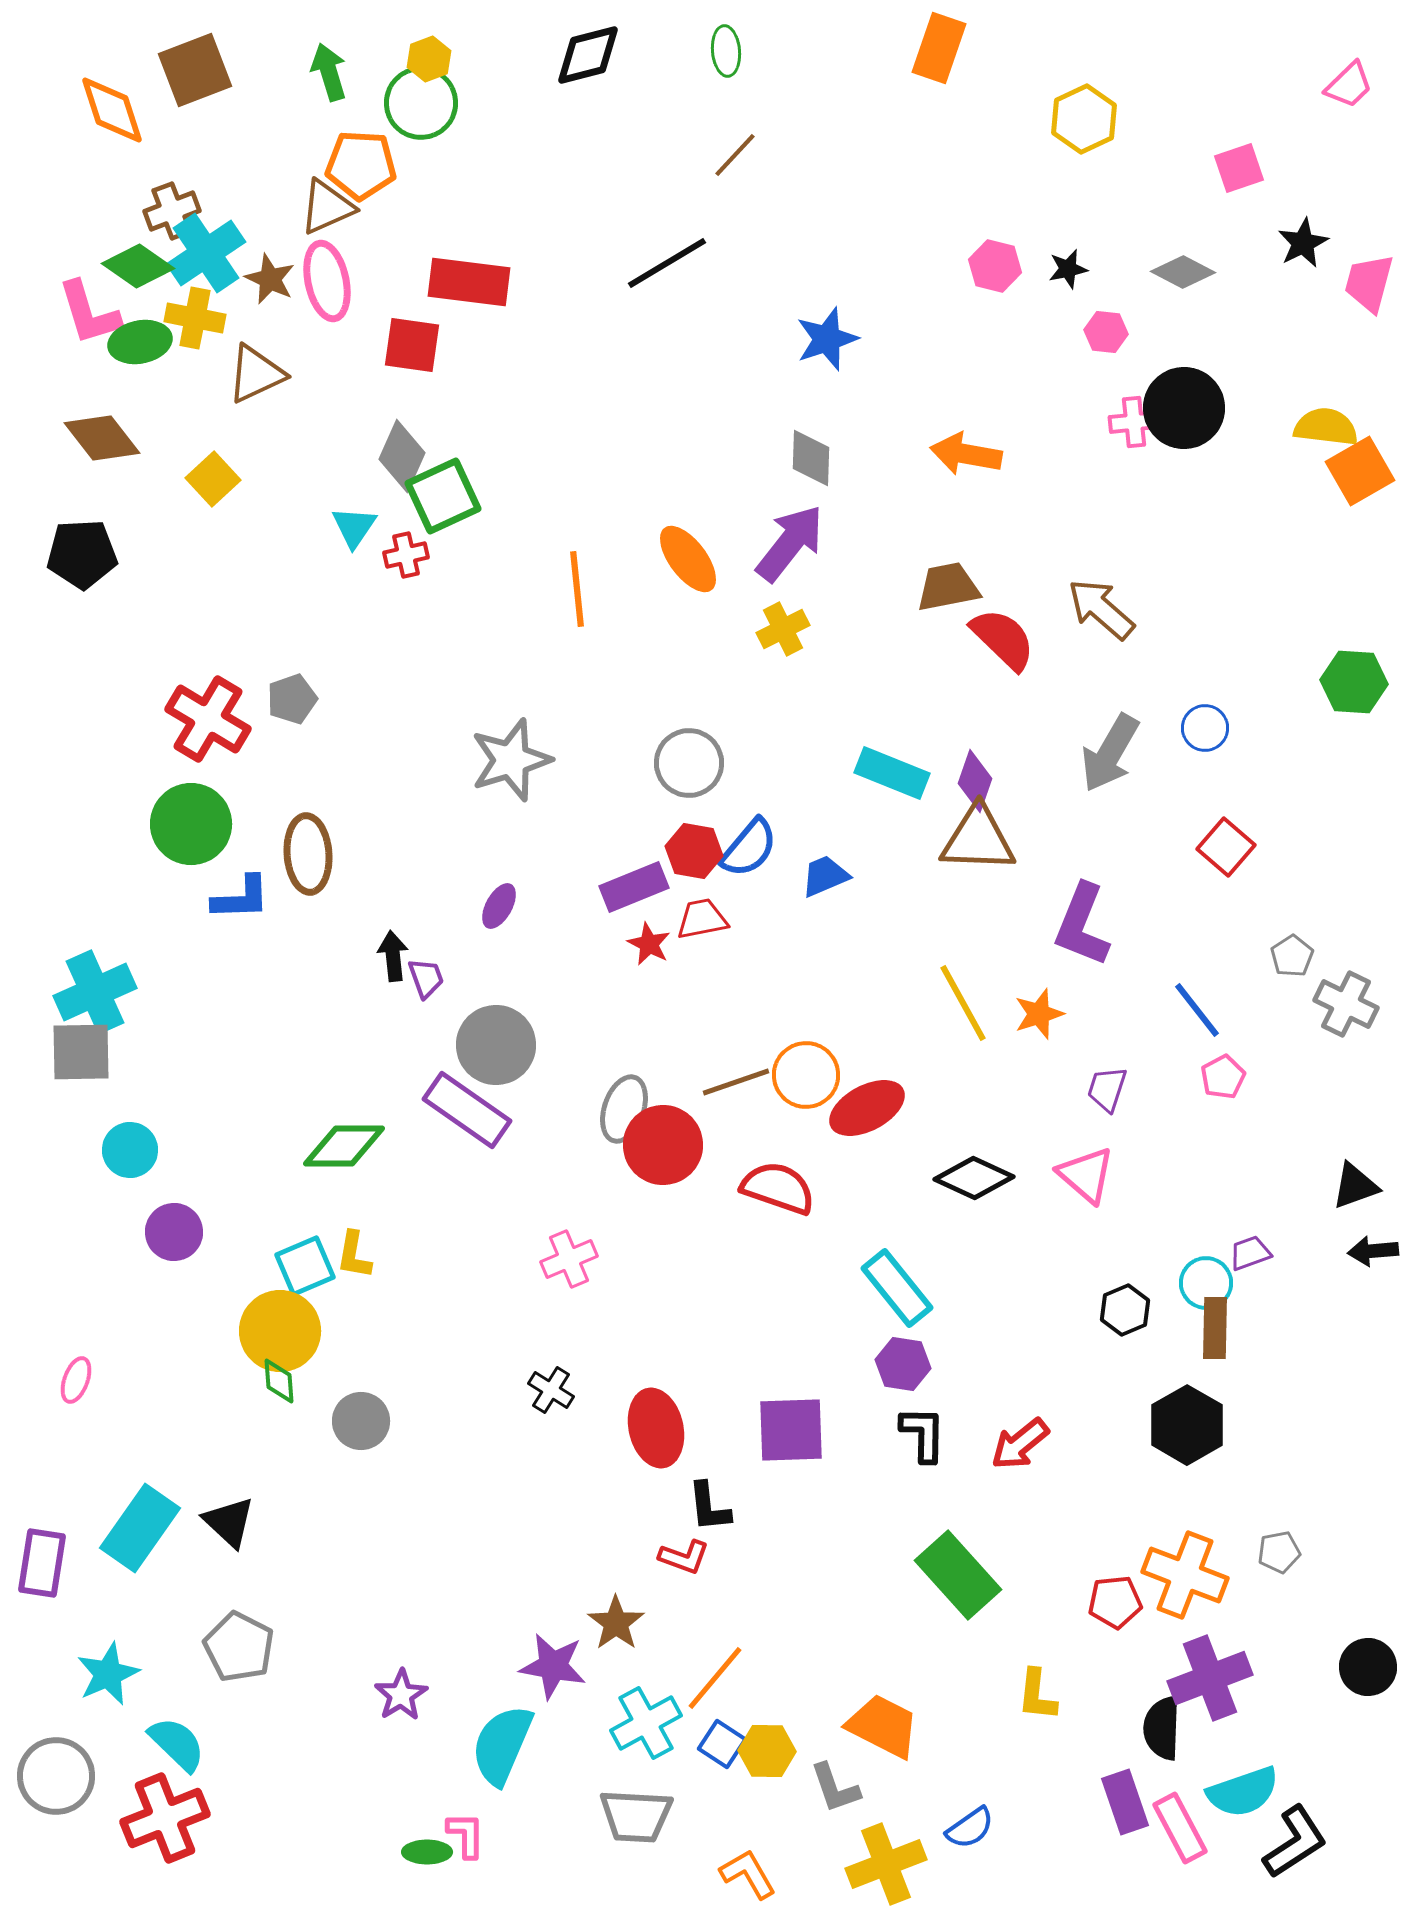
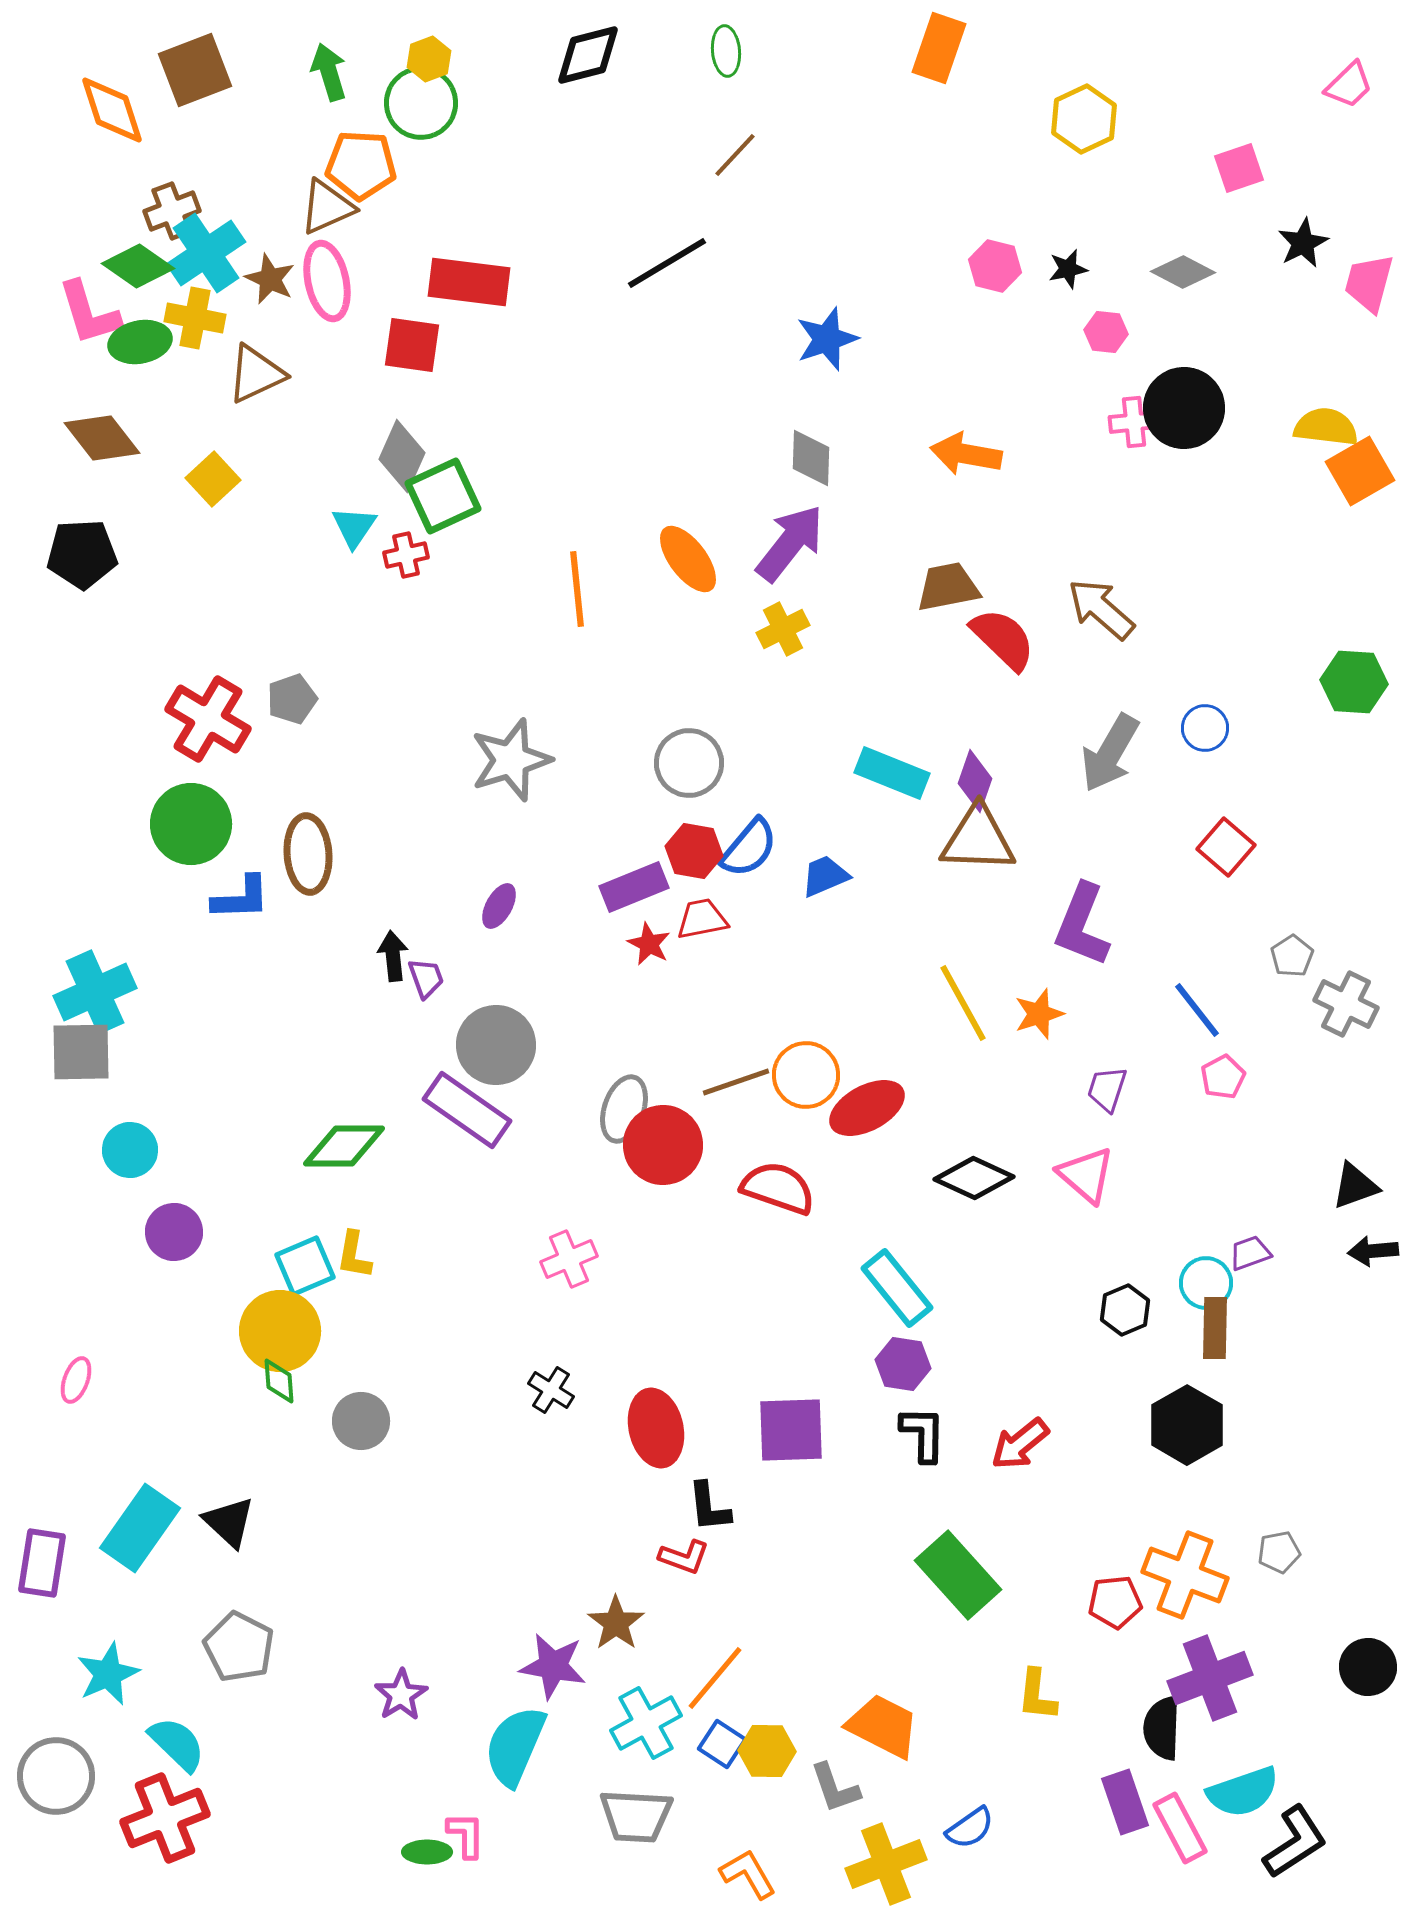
cyan semicircle at (502, 1745): moved 13 px right, 1 px down
